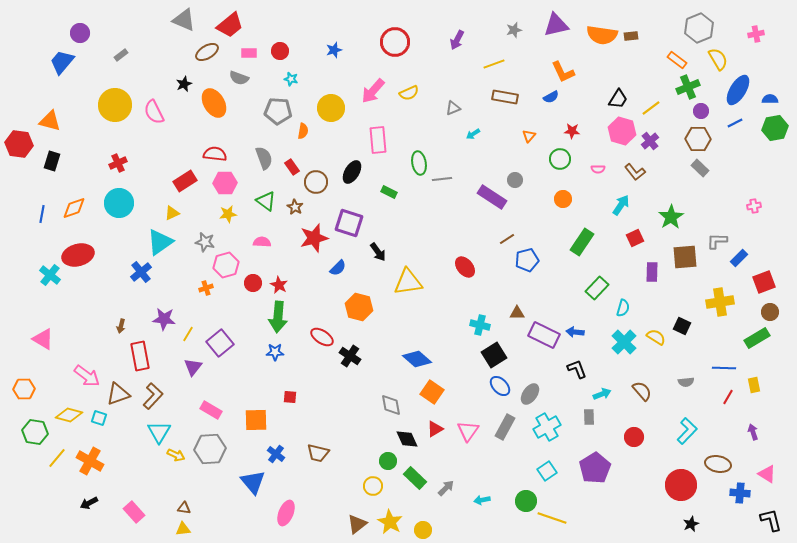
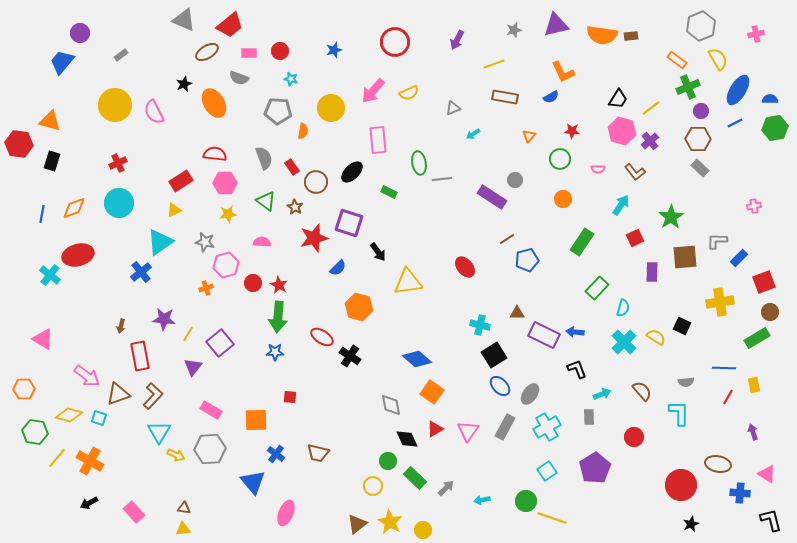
gray hexagon at (699, 28): moved 2 px right, 2 px up
black ellipse at (352, 172): rotated 15 degrees clockwise
red rectangle at (185, 181): moved 4 px left
yellow triangle at (172, 213): moved 2 px right, 3 px up
cyan L-shape at (687, 431): moved 8 px left, 18 px up; rotated 44 degrees counterclockwise
